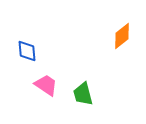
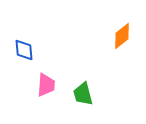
blue diamond: moved 3 px left, 1 px up
pink trapezoid: rotated 60 degrees clockwise
